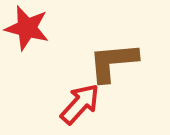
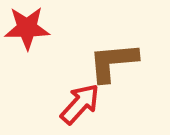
red star: rotated 15 degrees counterclockwise
